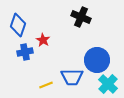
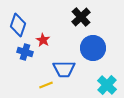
black cross: rotated 24 degrees clockwise
blue cross: rotated 28 degrees clockwise
blue circle: moved 4 px left, 12 px up
blue trapezoid: moved 8 px left, 8 px up
cyan cross: moved 1 px left, 1 px down
